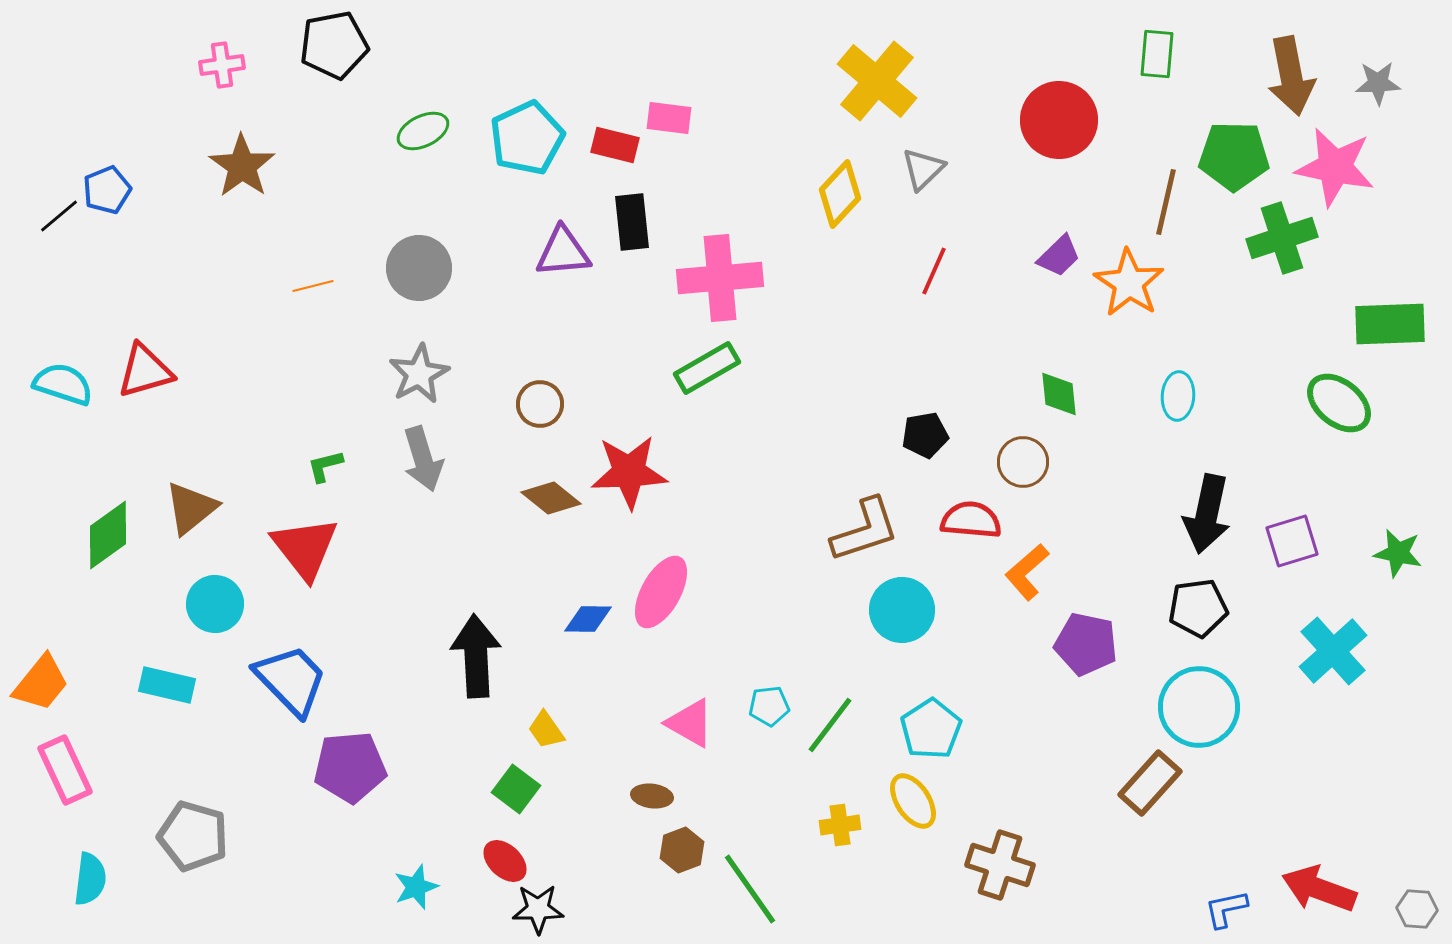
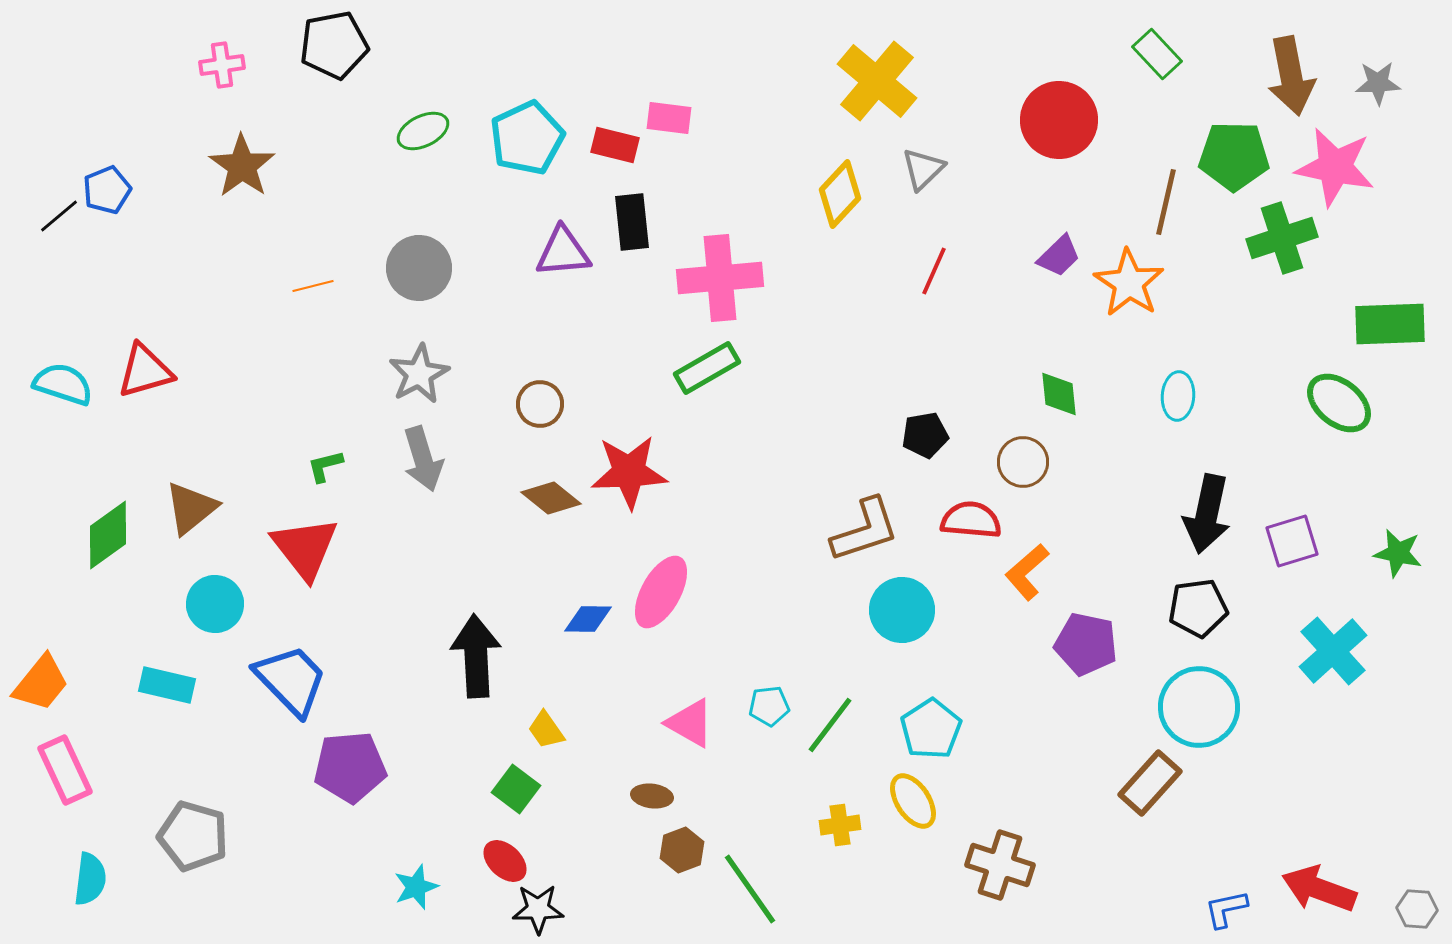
green rectangle at (1157, 54): rotated 48 degrees counterclockwise
